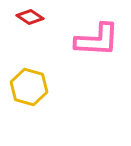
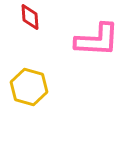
red diamond: rotated 52 degrees clockwise
